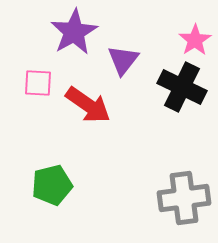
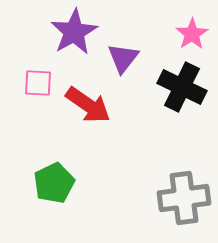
pink star: moved 3 px left, 6 px up
purple triangle: moved 2 px up
green pentagon: moved 2 px right, 2 px up; rotated 12 degrees counterclockwise
